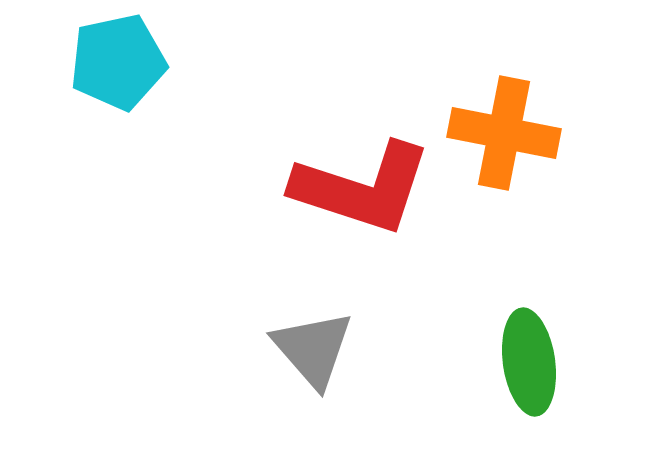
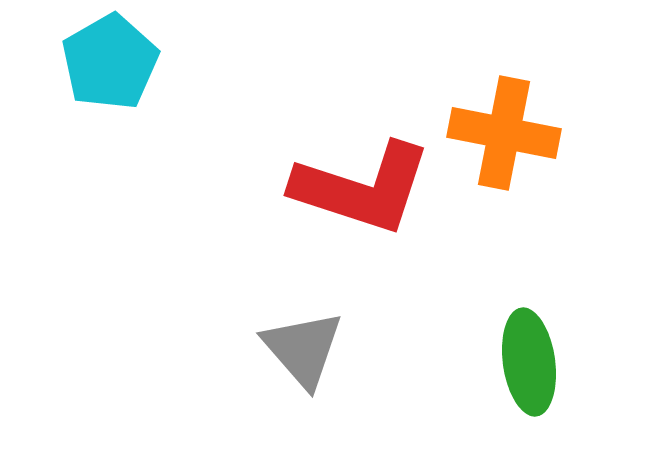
cyan pentagon: moved 8 px left; rotated 18 degrees counterclockwise
gray triangle: moved 10 px left
